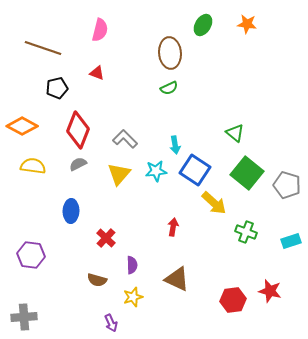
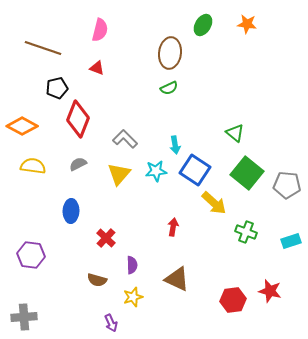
brown ellipse: rotated 12 degrees clockwise
red triangle: moved 5 px up
red diamond: moved 11 px up
gray pentagon: rotated 12 degrees counterclockwise
